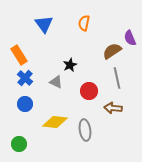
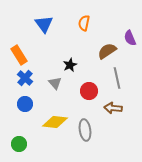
brown semicircle: moved 5 px left
gray triangle: moved 1 px left, 1 px down; rotated 24 degrees clockwise
